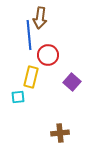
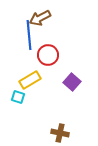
brown arrow: rotated 55 degrees clockwise
yellow rectangle: moved 1 px left, 3 px down; rotated 45 degrees clockwise
cyan square: rotated 24 degrees clockwise
brown cross: rotated 18 degrees clockwise
